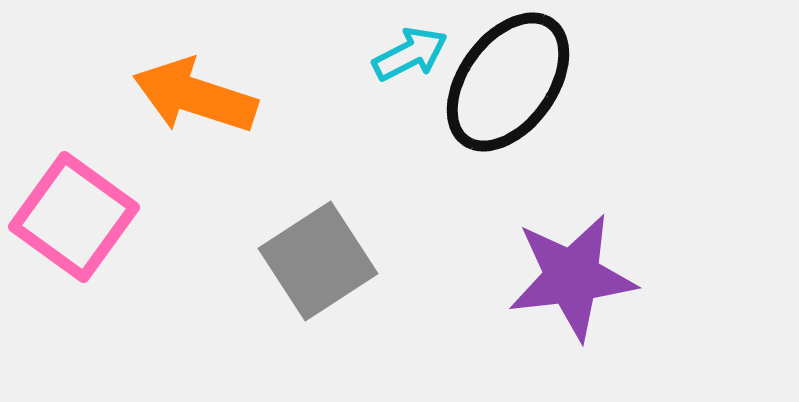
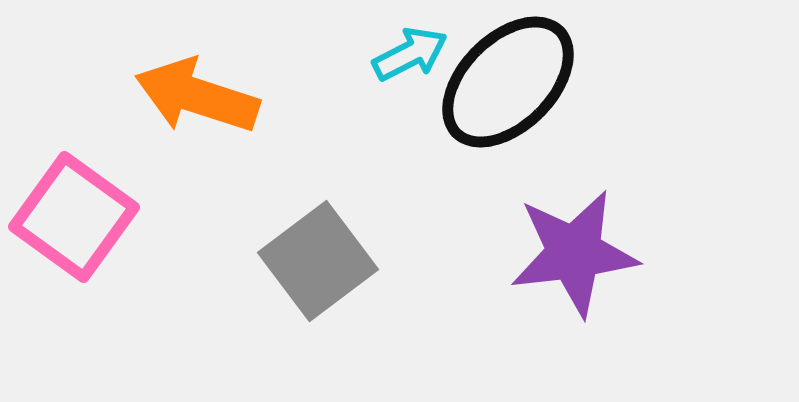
black ellipse: rotated 9 degrees clockwise
orange arrow: moved 2 px right
gray square: rotated 4 degrees counterclockwise
purple star: moved 2 px right, 24 px up
